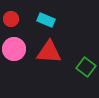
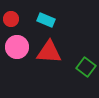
pink circle: moved 3 px right, 2 px up
